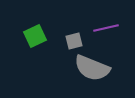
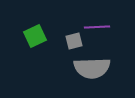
purple line: moved 9 px left, 1 px up; rotated 10 degrees clockwise
gray semicircle: rotated 24 degrees counterclockwise
